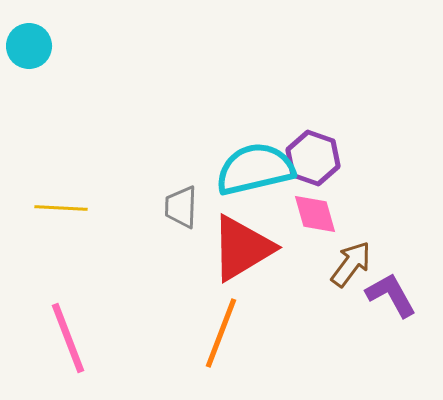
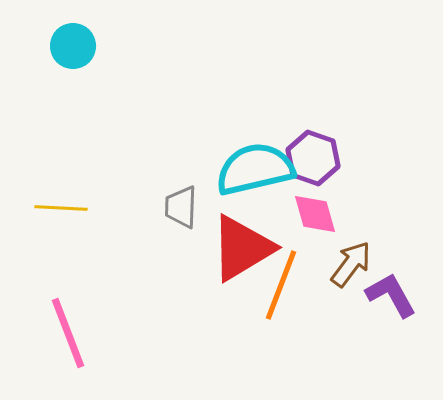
cyan circle: moved 44 px right
orange line: moved 60 px right, 48 px up
pink line: moved 5 px up
